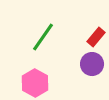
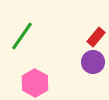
green line: moved 21 px left, 1 px up
purple circle: moved 1 px right, 2 px up
